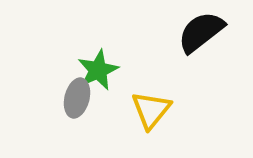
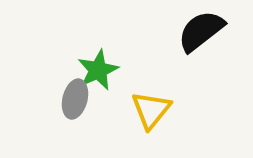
black semicircle: moved 1 px up
gray ellipse: moved 2 px left, 1 px down
